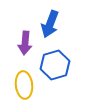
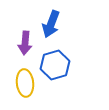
blue arrow: moved 1 px right
yellow ellipse: moved 1 px right, 2 px up
